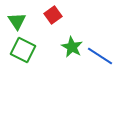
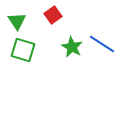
green square: rotated 10 degrees counterclockwise
blue line: moved 2 px right, 12 px up
